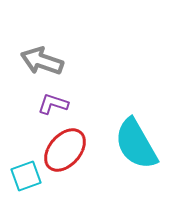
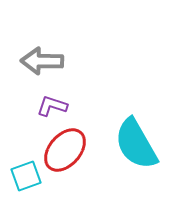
gray arrow: rotated 18 degrees counterclockwise
purple L-shape: moved 1 px left, 2 px down
